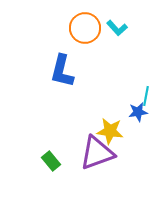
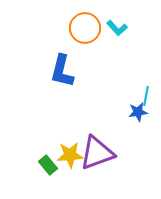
yellow star: moved 40 px left, 24 px down; rotated 12 degrees counterclockwise
green rectangle: moved 3 px left, 4 px down
